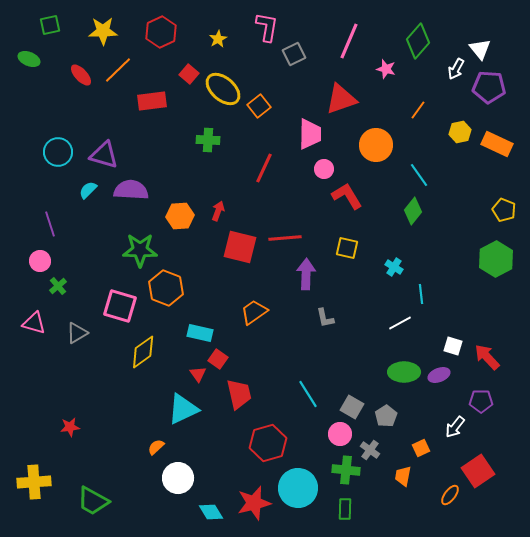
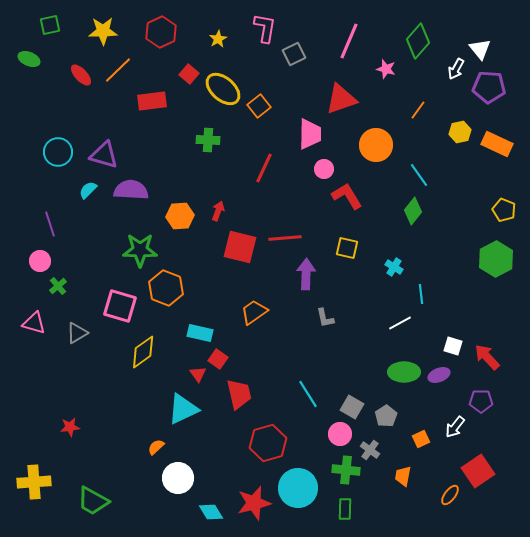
pink L-shape at (267, 27): moved 2 px left, 1 px down
orange square at (421, 448): moved 9 px up
